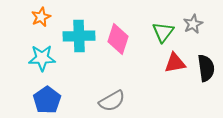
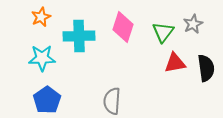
pink diamond: moved 5 px right, 12 px up
gray semicircle: rotated 124 degrees clockwise
